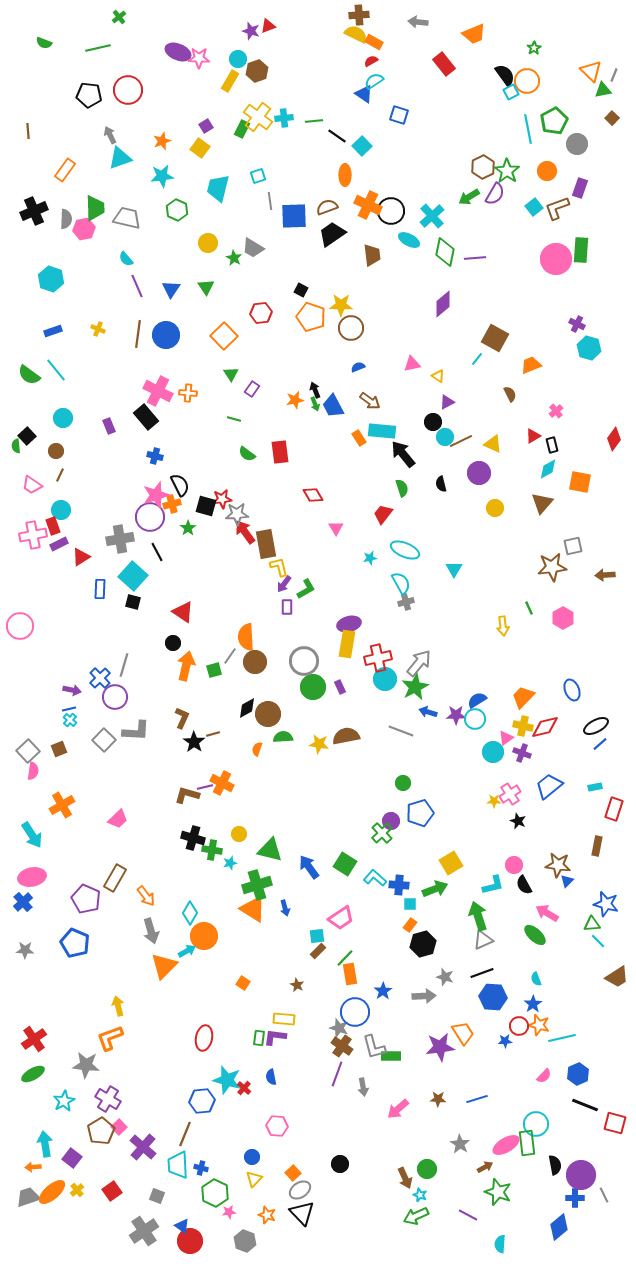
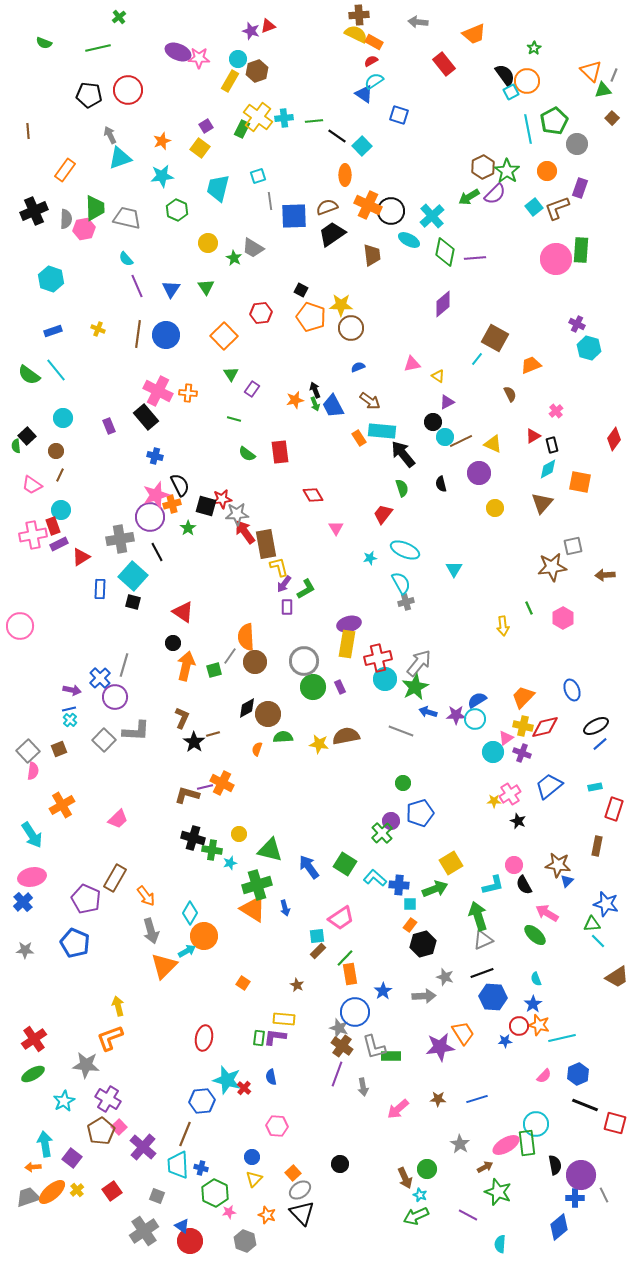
purple semicircle at (495, 194): rotated 15 degrees clockwise
